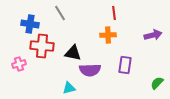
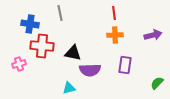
gray line: rotated 21 degrees clockwise
orange cross: moved 7 px right
